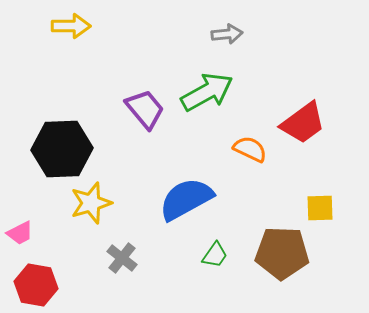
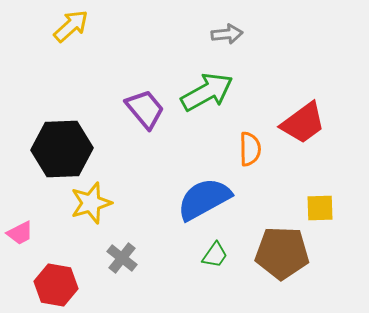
yellow arrow: rotated 42 degrees counterclockwise
orange semicircle: rotated 64 degrees clockwise
blue semicircle: moved 18 px right
red hexagon: moved 20 px right
